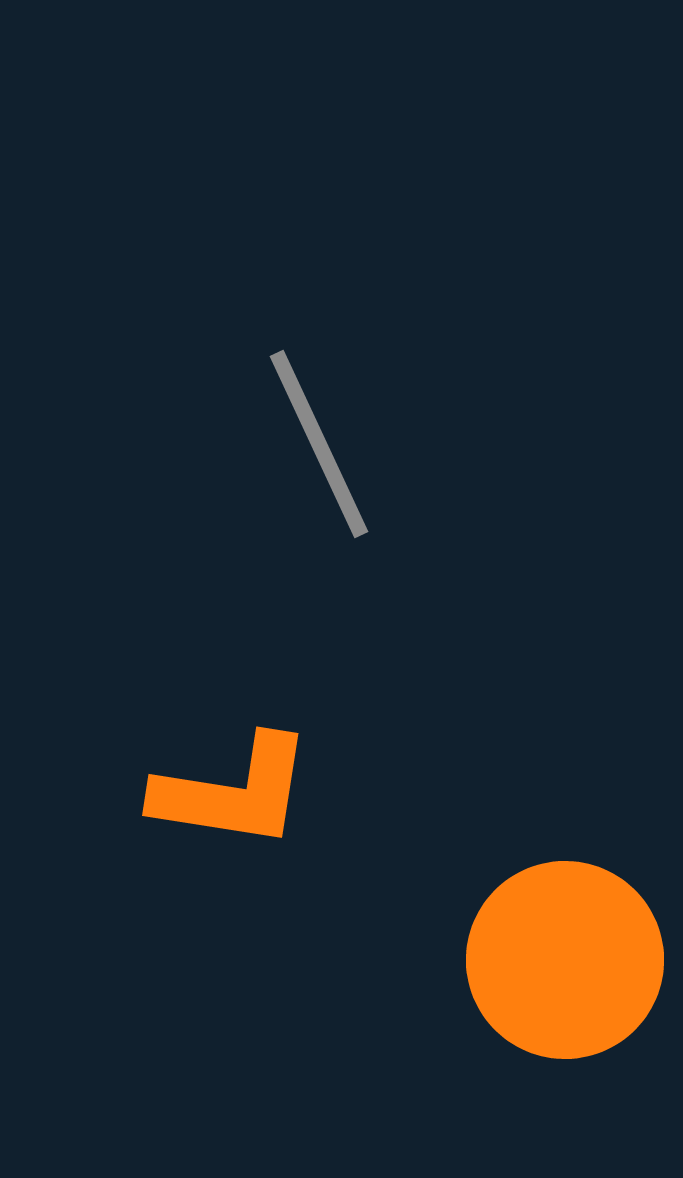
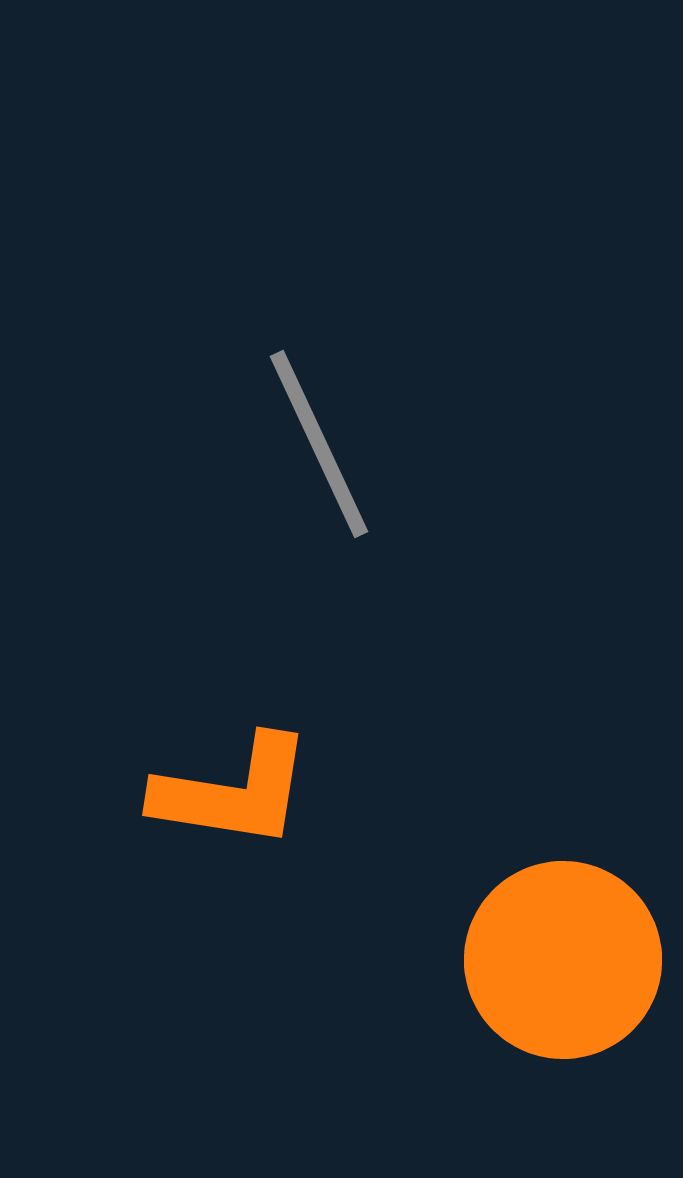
orange circle: moved 2 px left
